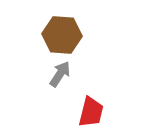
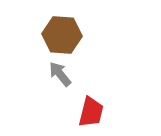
gray arrow: rotated 72 degrees counterclockwise
